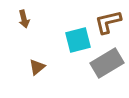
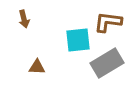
brown L-shape: rotated 20 degrees clockwise
cyan square: rotated 8 degrees clockwise
brown triangle: rotated 42 degrees clockwise
